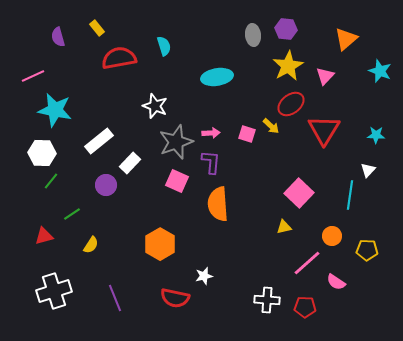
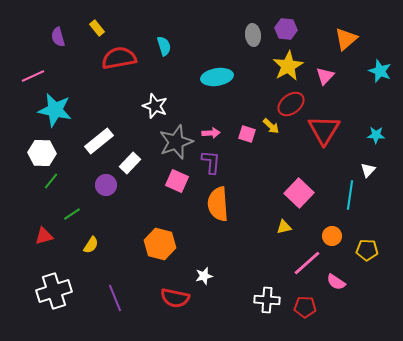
orange hexagon at (160, 244): rotated 16 degrees counterclockwise
